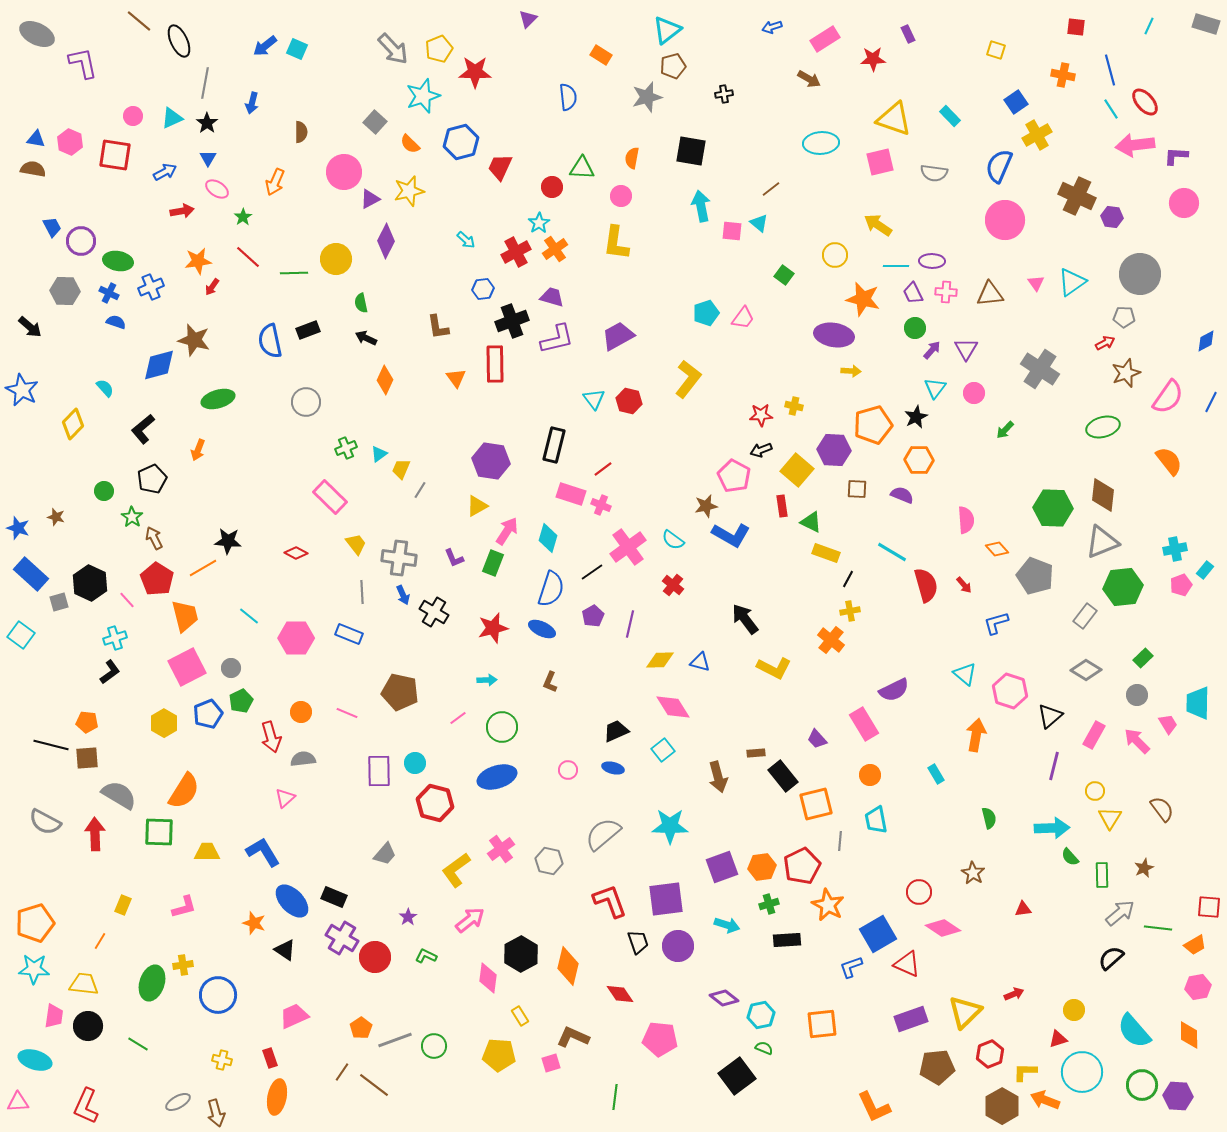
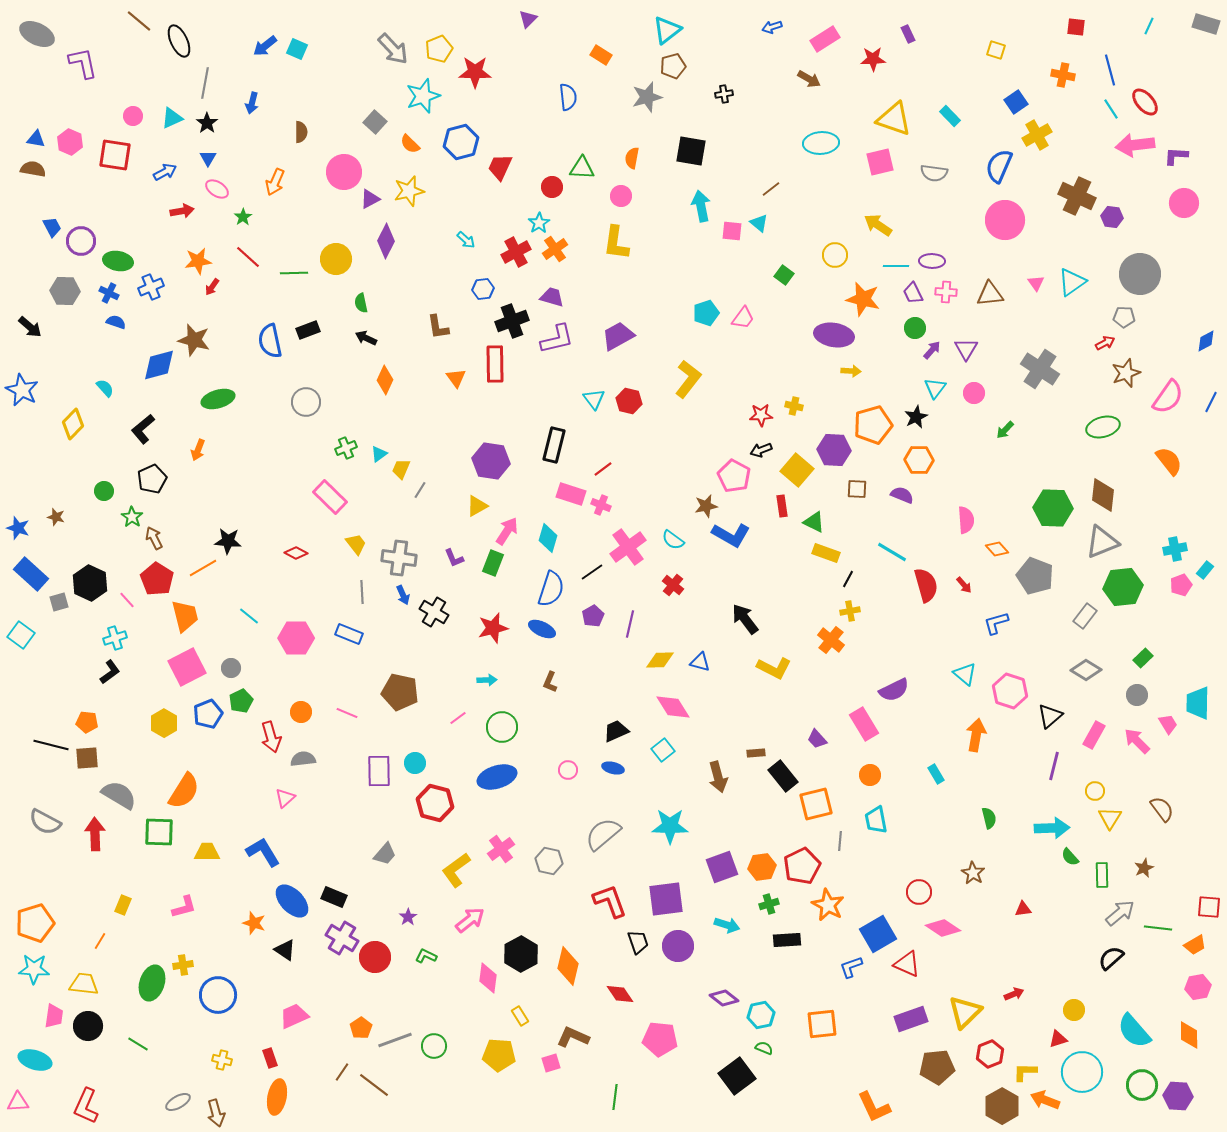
green triangle at (811, 522): moved 3 px right
